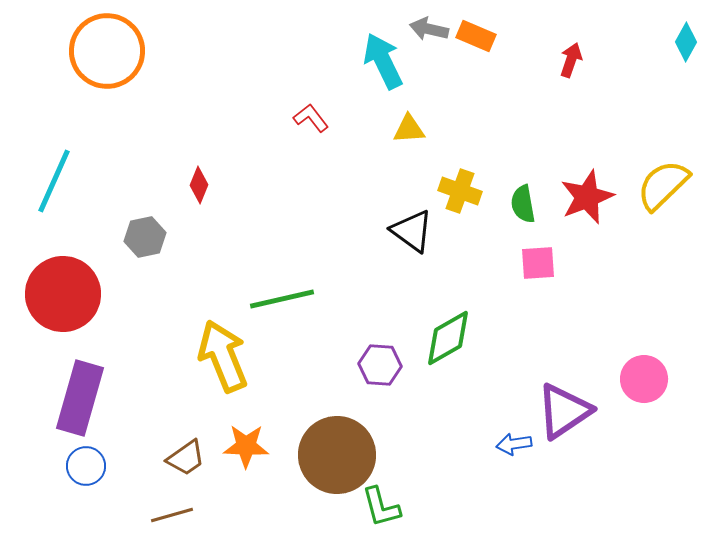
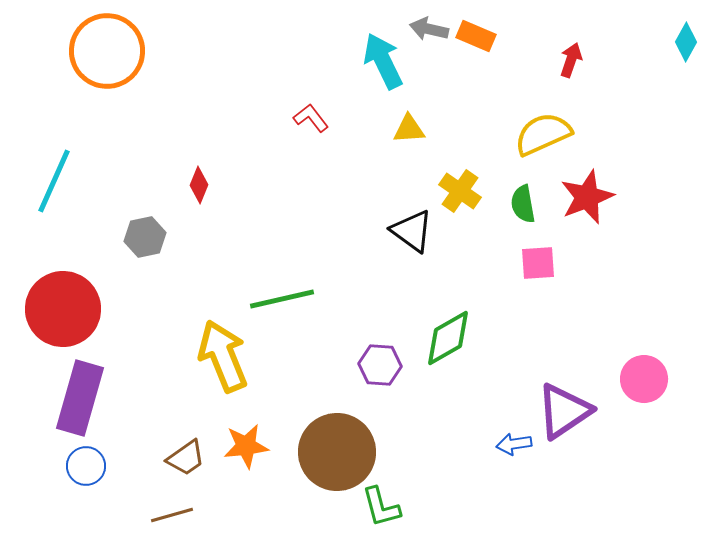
yellow semicircle: moved 120 px left, 51 px up; rotated 20 degrees clockwise
yellow cross: rotated 15 degrees clockwise
red circle: moved 15 px down
orange star: rotated 9 degrees counterclockwise
brown circle: moved 3 px up
